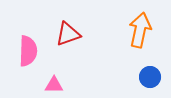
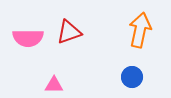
red triangle: moved 1 px right, 2 px up
pink semicircle: moved 13 px up; rotated 88 degrees clockwise
blue circle: moved 18 px left
